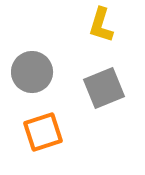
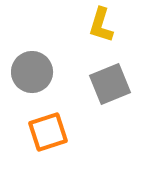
gray square: moved 6 px right, 4 px up
orange square: moved 5 px right
